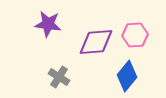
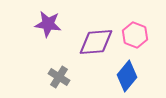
pink hexagon: rotated 25 degrees clockwise
